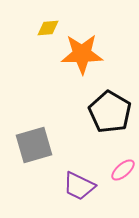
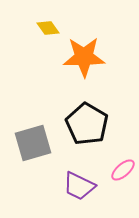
yellow diamond: rotated 60 degrees clockwise
orange star: moved 2 px right, 3 px down
black pentagon: moved 23 px left, 12 px down
gray square: moved 1 px left, 2 px up
